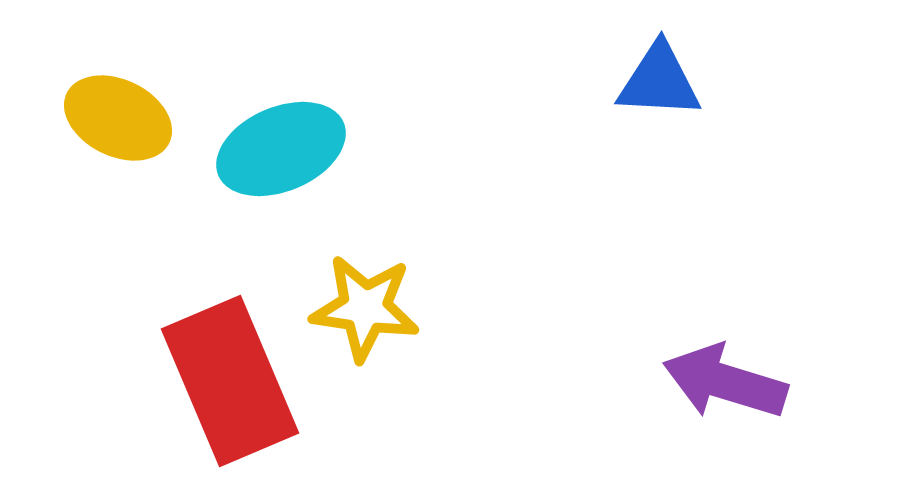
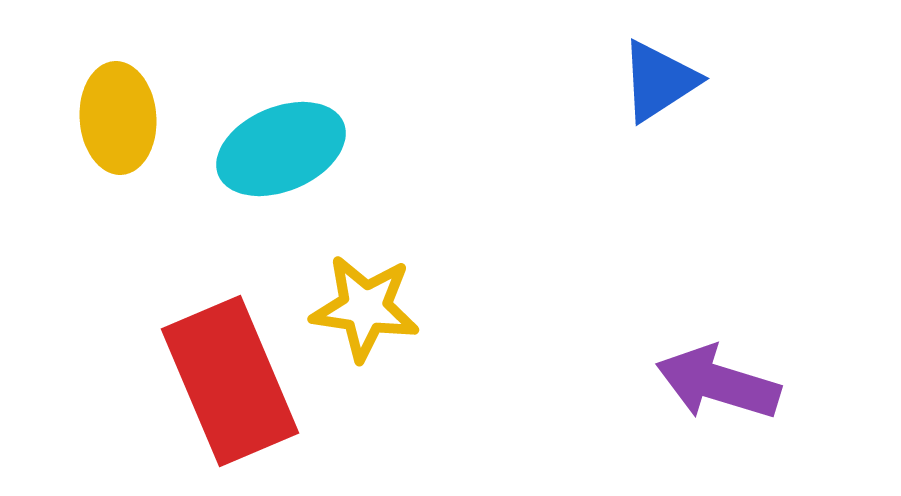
blue triangle: rotated 36 degrees counterclockwise
yellow ellipse: rotated 60 degrees clockwise
purple arrow: moved 7 px left, 1 px down
